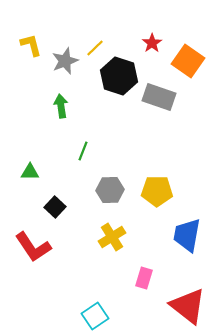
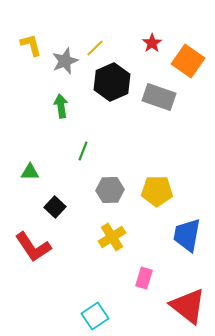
black hexagon: moved 7 px left, 6 px down; rotated 18 degrees clockwise
